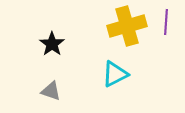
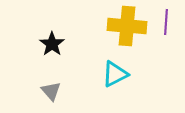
yellow cross: rotated 21 degrees clockwise
gray triangle: rotated 30 degrees clockwise
